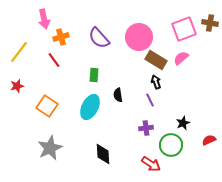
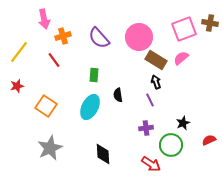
orange cross: moved 2 px right, 1 px up
orange square: moved 1 px left
